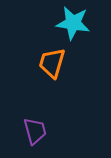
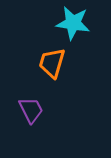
purple trapezoid: moved 4 px left, 21 px up; rotated 12 degrees counterclockwise
